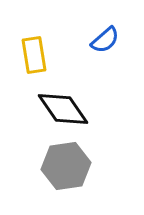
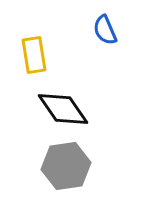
blue semicircle: moved 10 px up; rotated 108 degrees clockwise
